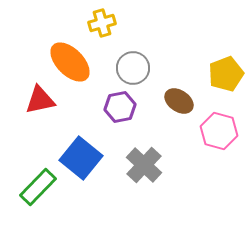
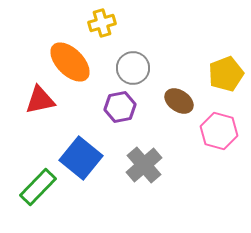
gray cross: rotated 6 degrees clockwise
